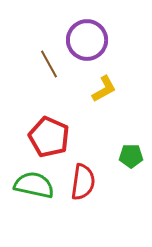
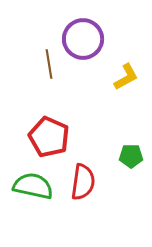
purple circle: moved 4 px left, 1 px up
brown line: rotated 20 degrees clockwise
yellow L-shape: moved 22 px right, 12 px up
green semicircle: moved 1 px left, 1 px down
